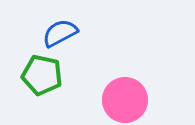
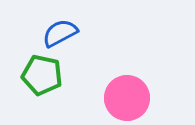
pink circle: moved 2 px right, 2 px up
